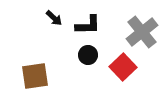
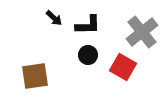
red square: rotated 16 degrees counterclockwise
